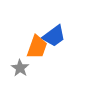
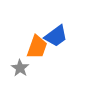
blue trapezoid: moved 2 px right
